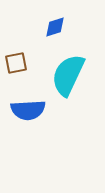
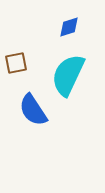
blue diamond: moved 14 px right
blue semicircle: moved 5 px right; rotated 60 degrees clockwise
